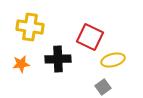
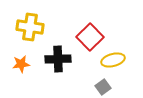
red square: rotated 20 degrees clockwise
